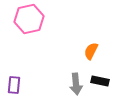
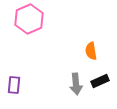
pink hexagon: rotated 12 degrees counterclockwise
orange semicircle: rotated 36 degrees counterclockwise
black rectangle: rotated 36 degrees counterclockwise
